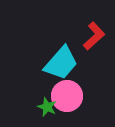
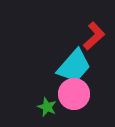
cyan trapezoid: moved 13 px right, 3 px down
pink circle: moved 7 px right, 2 px up
